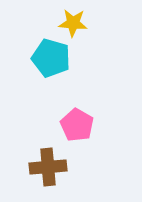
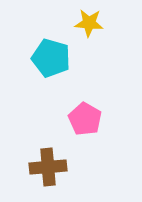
yellow star: moved 16 px right
pink pentagon: moved 8 px right, 6 px up
